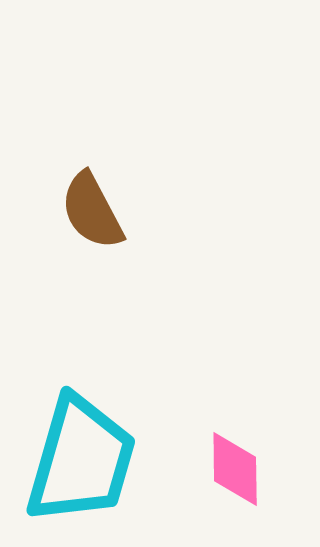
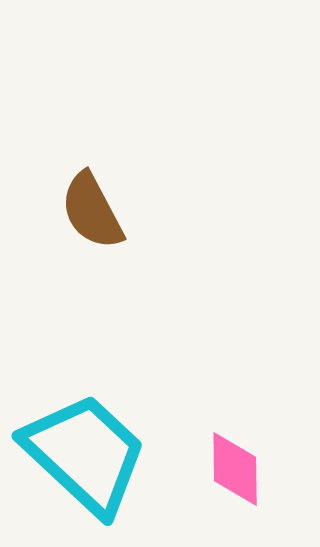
cyan trapezoid: moved 4 px right, 6 px up; rotated 63 degrees counterclockwise
